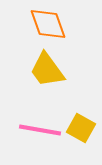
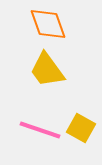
pink line: rotated 9 degrees clockwise
